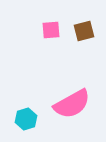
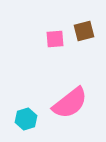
pink square: moved 4 px right, 9 px down
pink semicircle: moved 2 px left, 1 px up; rotated 9 degrees counterclockwise
